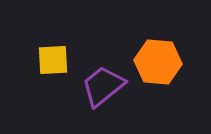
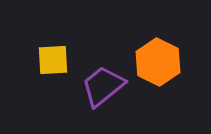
orange hexagon: rotated 21 degrees clockwise
